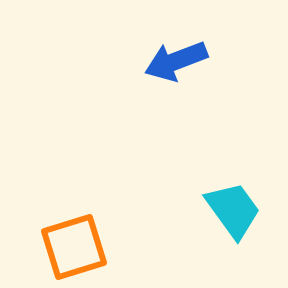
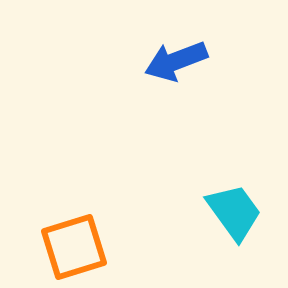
cyan trapezoid: moved 1 px right, 2 px down
